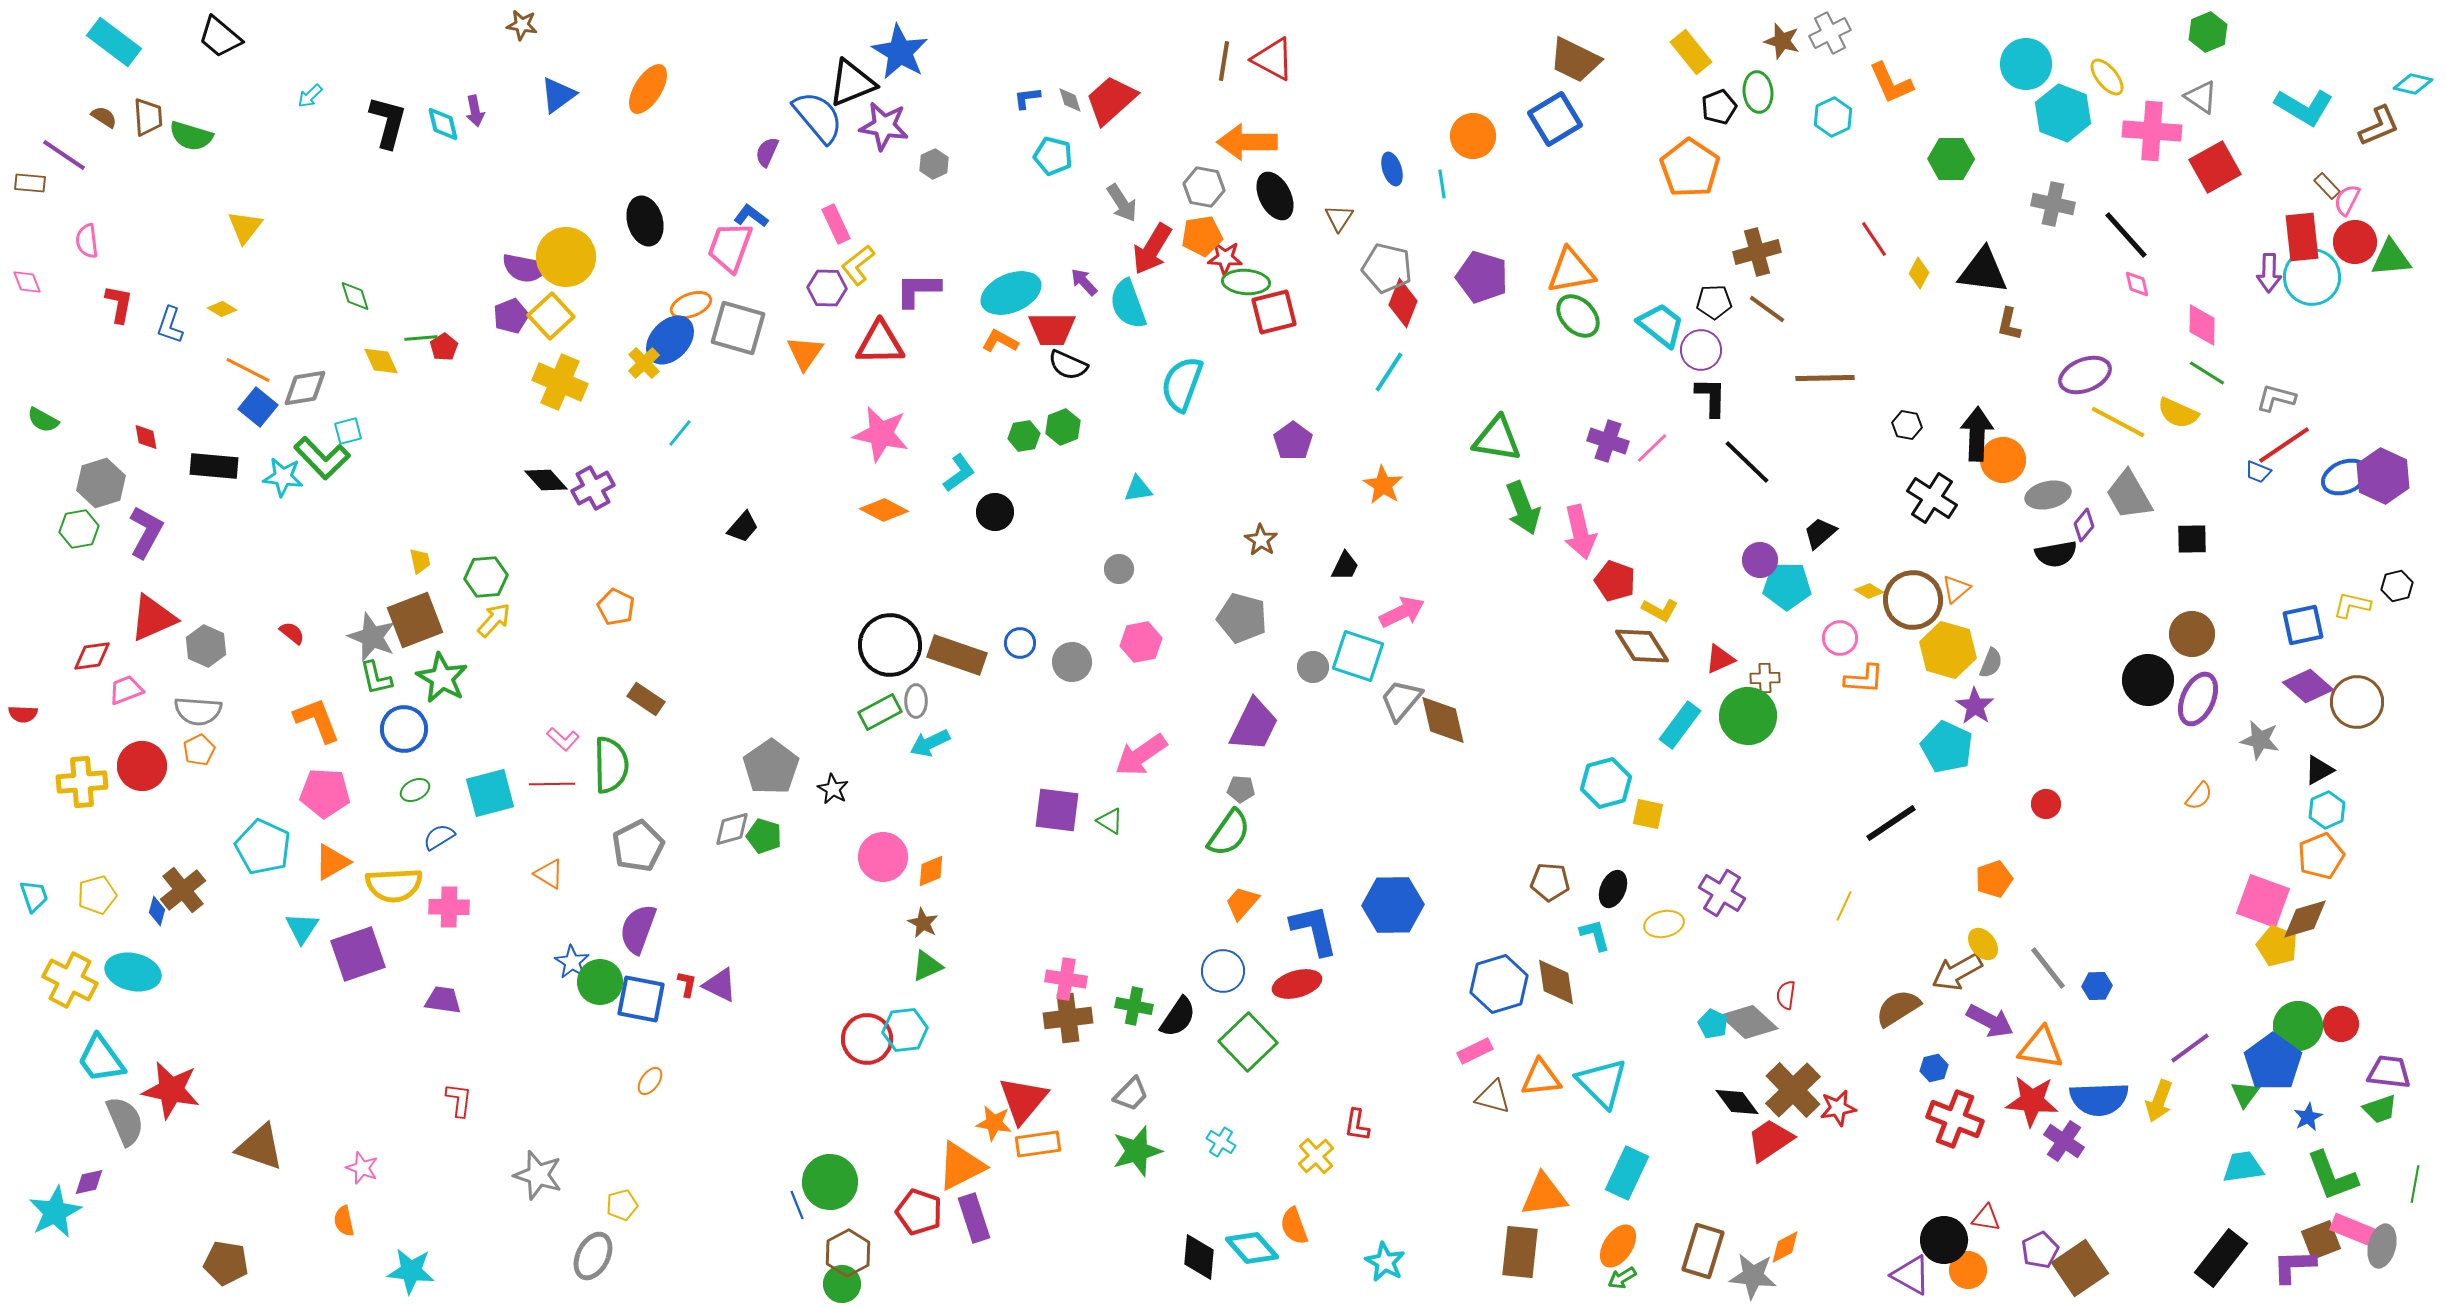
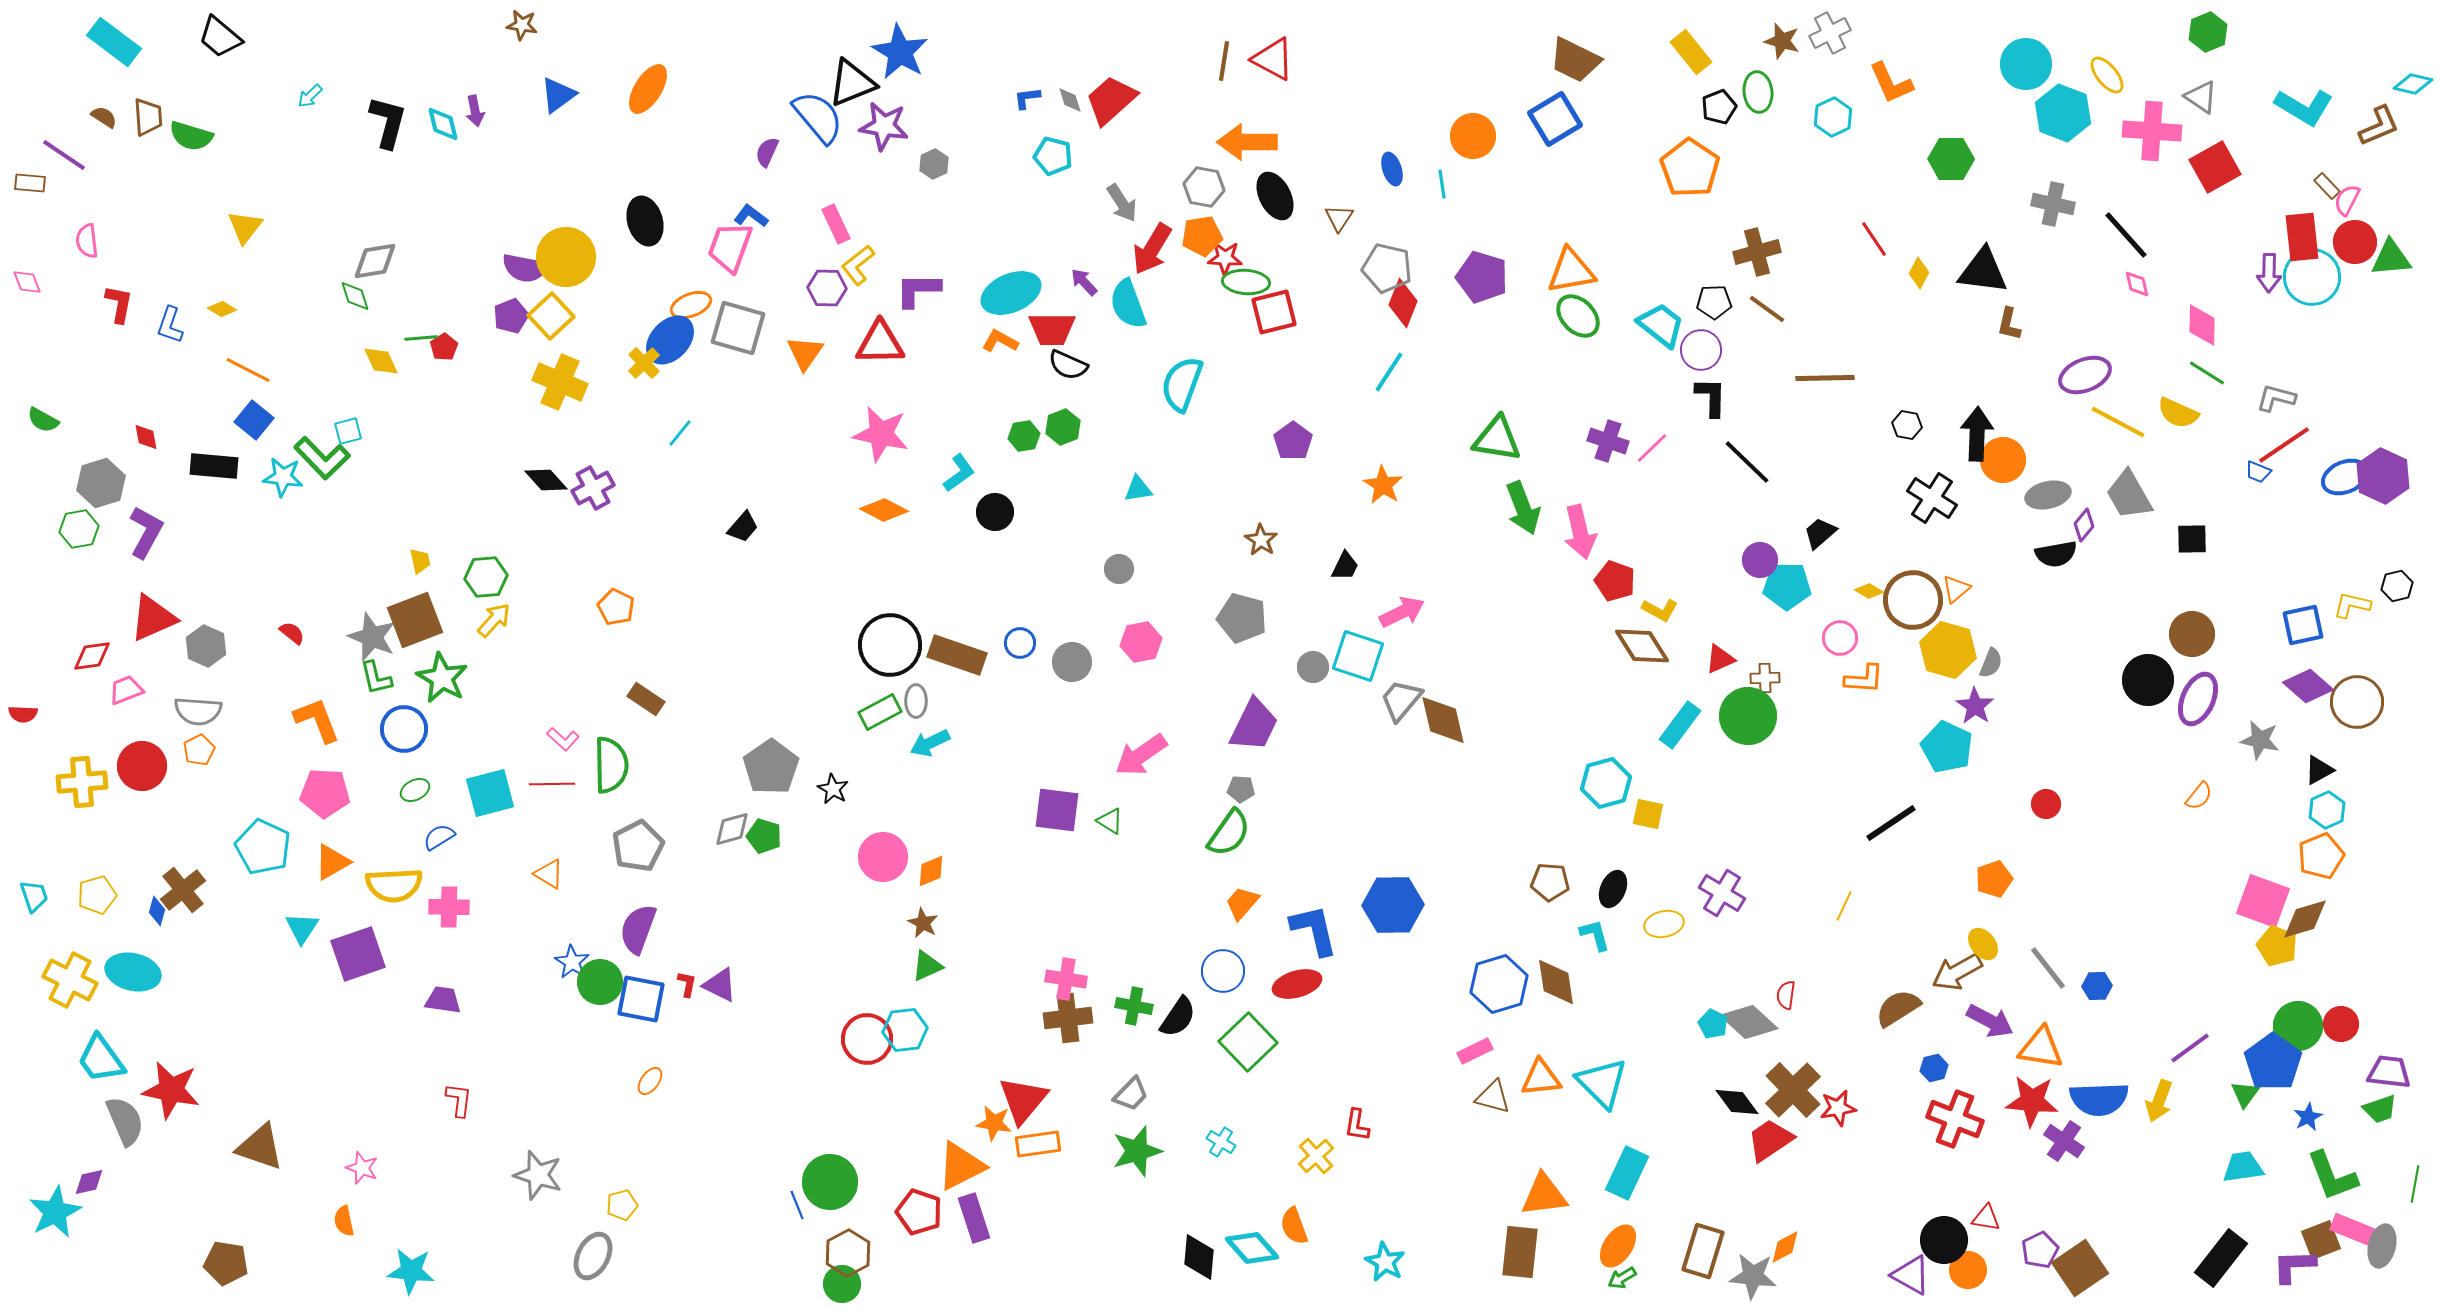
yellow ellipse at (2107, 77): moved 2 px up
gray diamond at (305, 388): moved 70 px right, 127 px up
blue square at (258, 407): moved 4 px left, 13 px down
